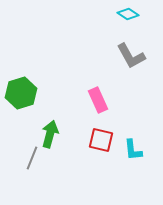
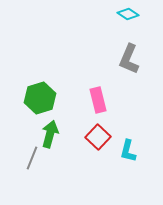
gray L-shape: moved 2 px left, 3 px down; rotated 52 degrees clockwise
green hexagon: moved 19 px right, 5 px down
pink rectangle: rotated 10 degrees clockwise
red square: moved 3 px left, 3 px up; rotated 30 degrees clockwise
cyan L-shape: moved 5 px left, 1 px down; rotated 20 degrees clockwise
